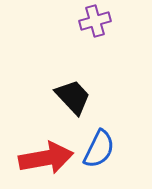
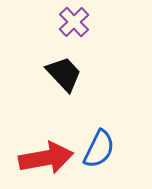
purple cross: moved 21 px left, 1 px down; rotated 28 degrees counterclockwise
black trapezoid: moved 9 px left, 23 px up
